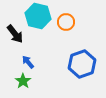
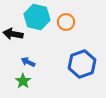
cyan hexagon: moved 1 px left, 1 px down
black arrow: moved 2 px left; rotated 138 degrees clockwise
blue arrow: rotated 24 degrees counterclockwise
